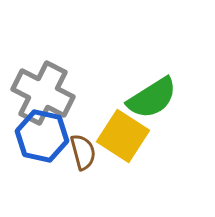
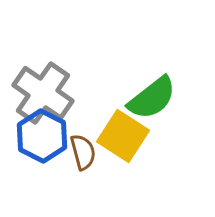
gray cross: rotated 8 degrees clockwise
green semicircle: rotated 6 degrees counterclockwise
blue hexagon: rotated 15 degrees clockwise
